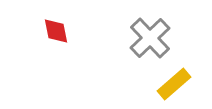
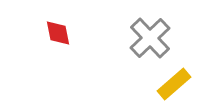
red diamond: moved 2 px right, 2 px down
